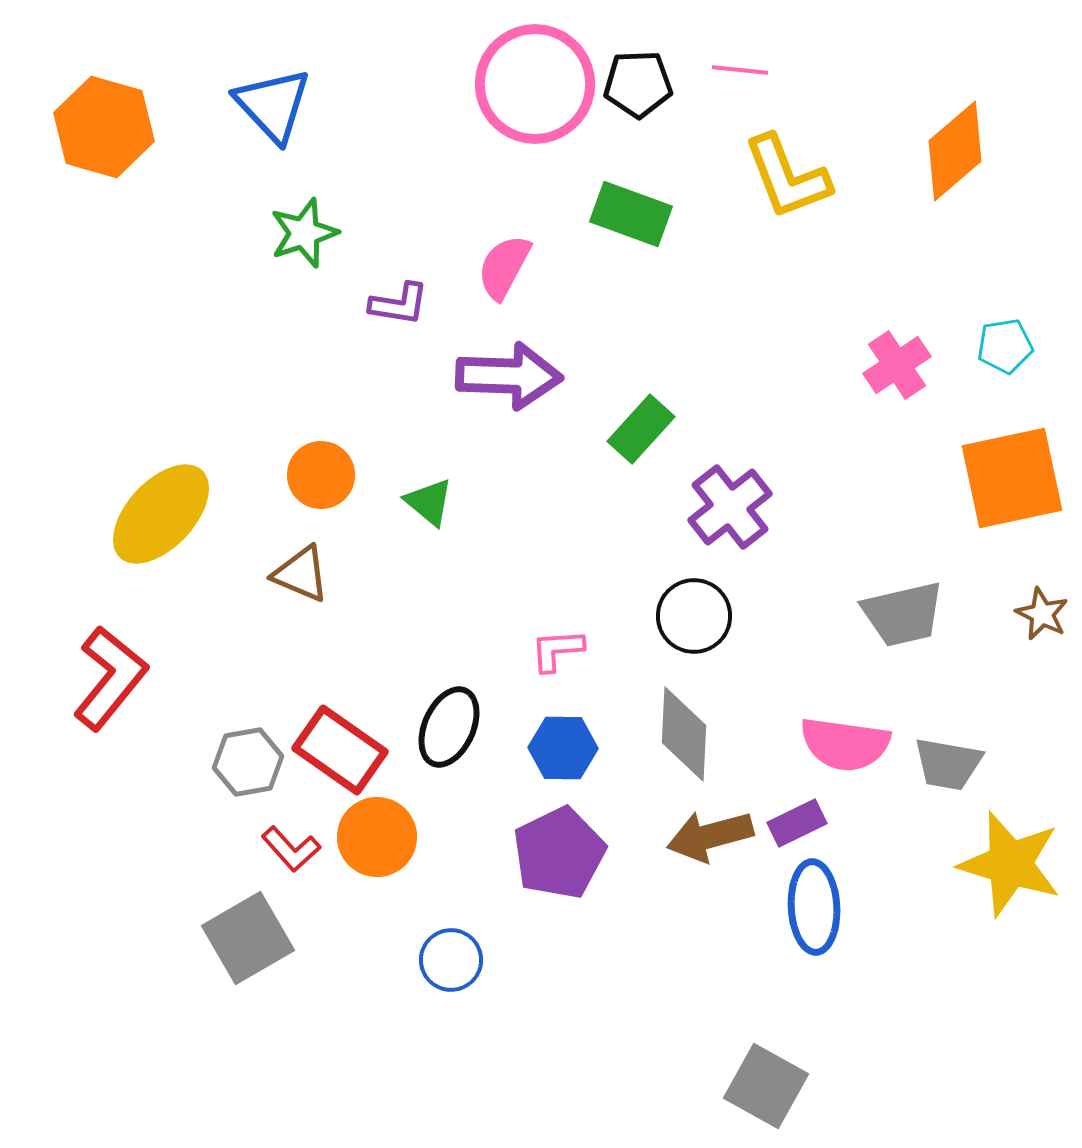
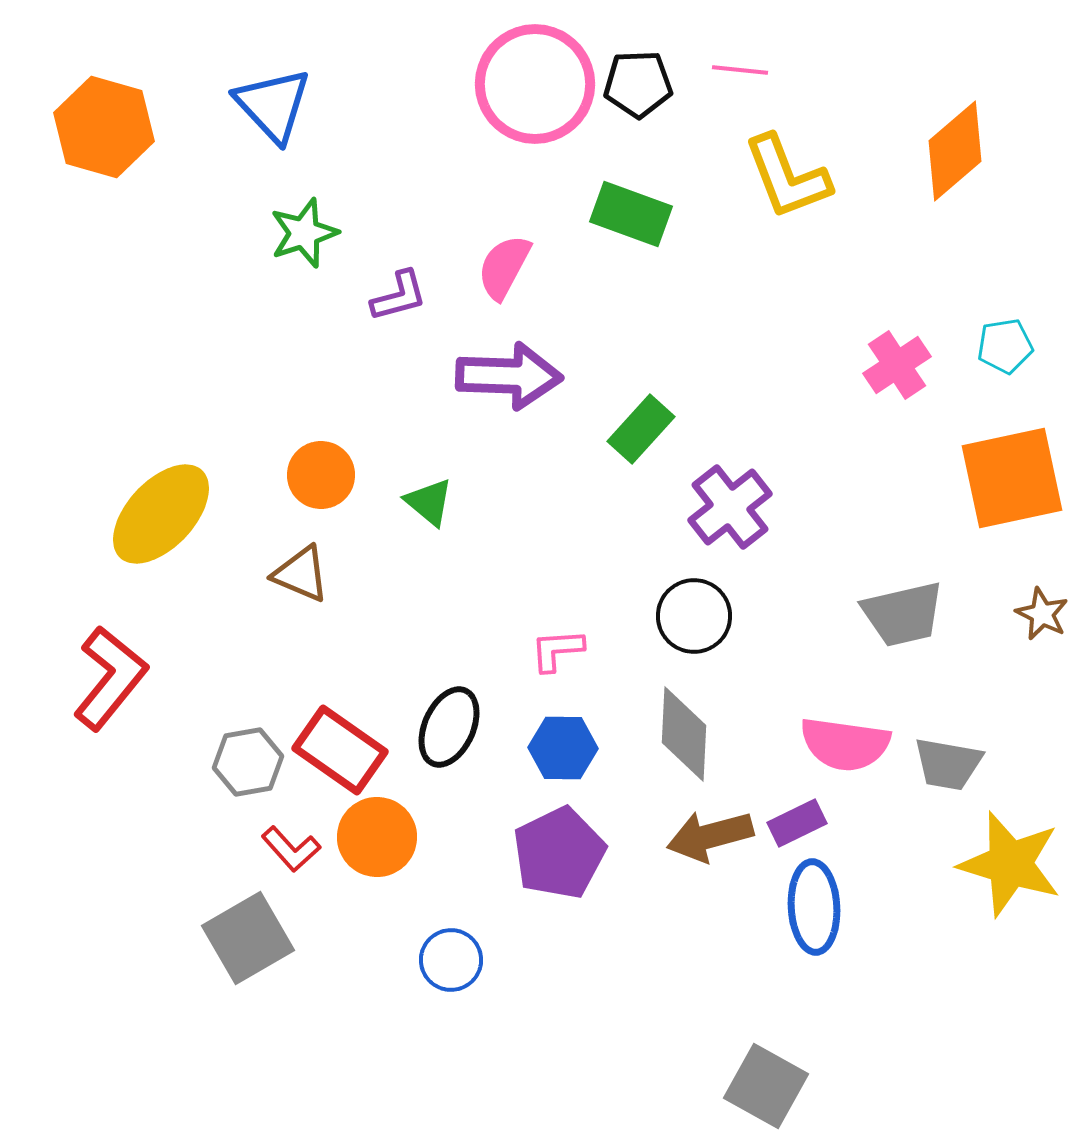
purple L-shape at (399, 304): moved 8 px up; rotated 24 degrees counterclockwise
